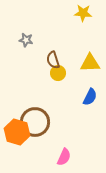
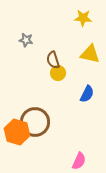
yellow star: moved 5 px down
yellow triangle: moved 9 px up; rotated 15 degrees clockwise
blue semicircle: moved 3 px left, 3 px up
pink semicircle: moved 15 px right, 4 px down
